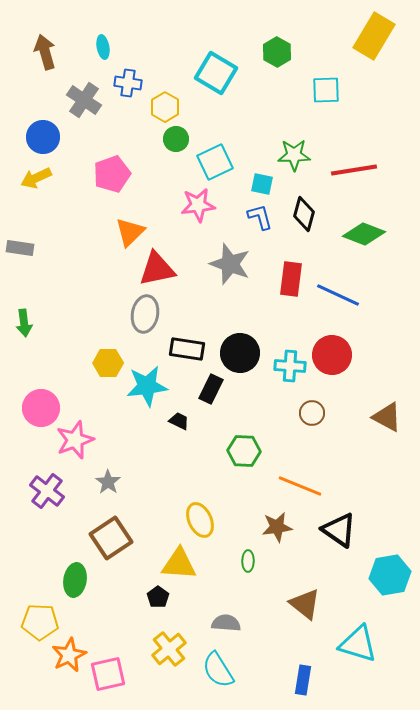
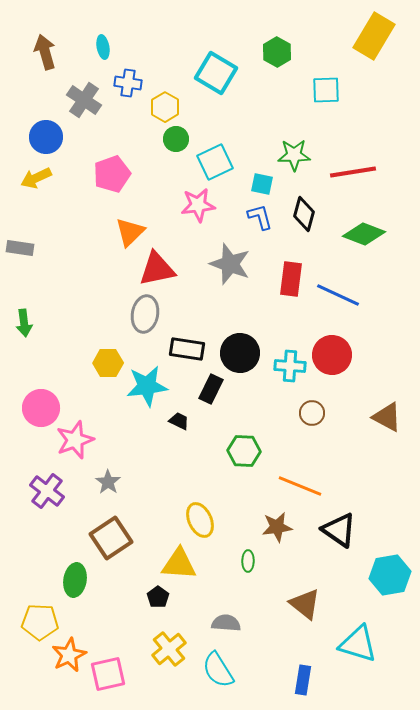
blue circle at (43, 137): moved 3 px right
red line at (354, 170): moved 1 px left, 2 px down
